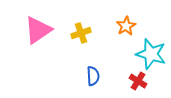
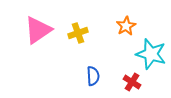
yellow cross: moved 3 px left
red cross: moved 6 px left, 1 px down
